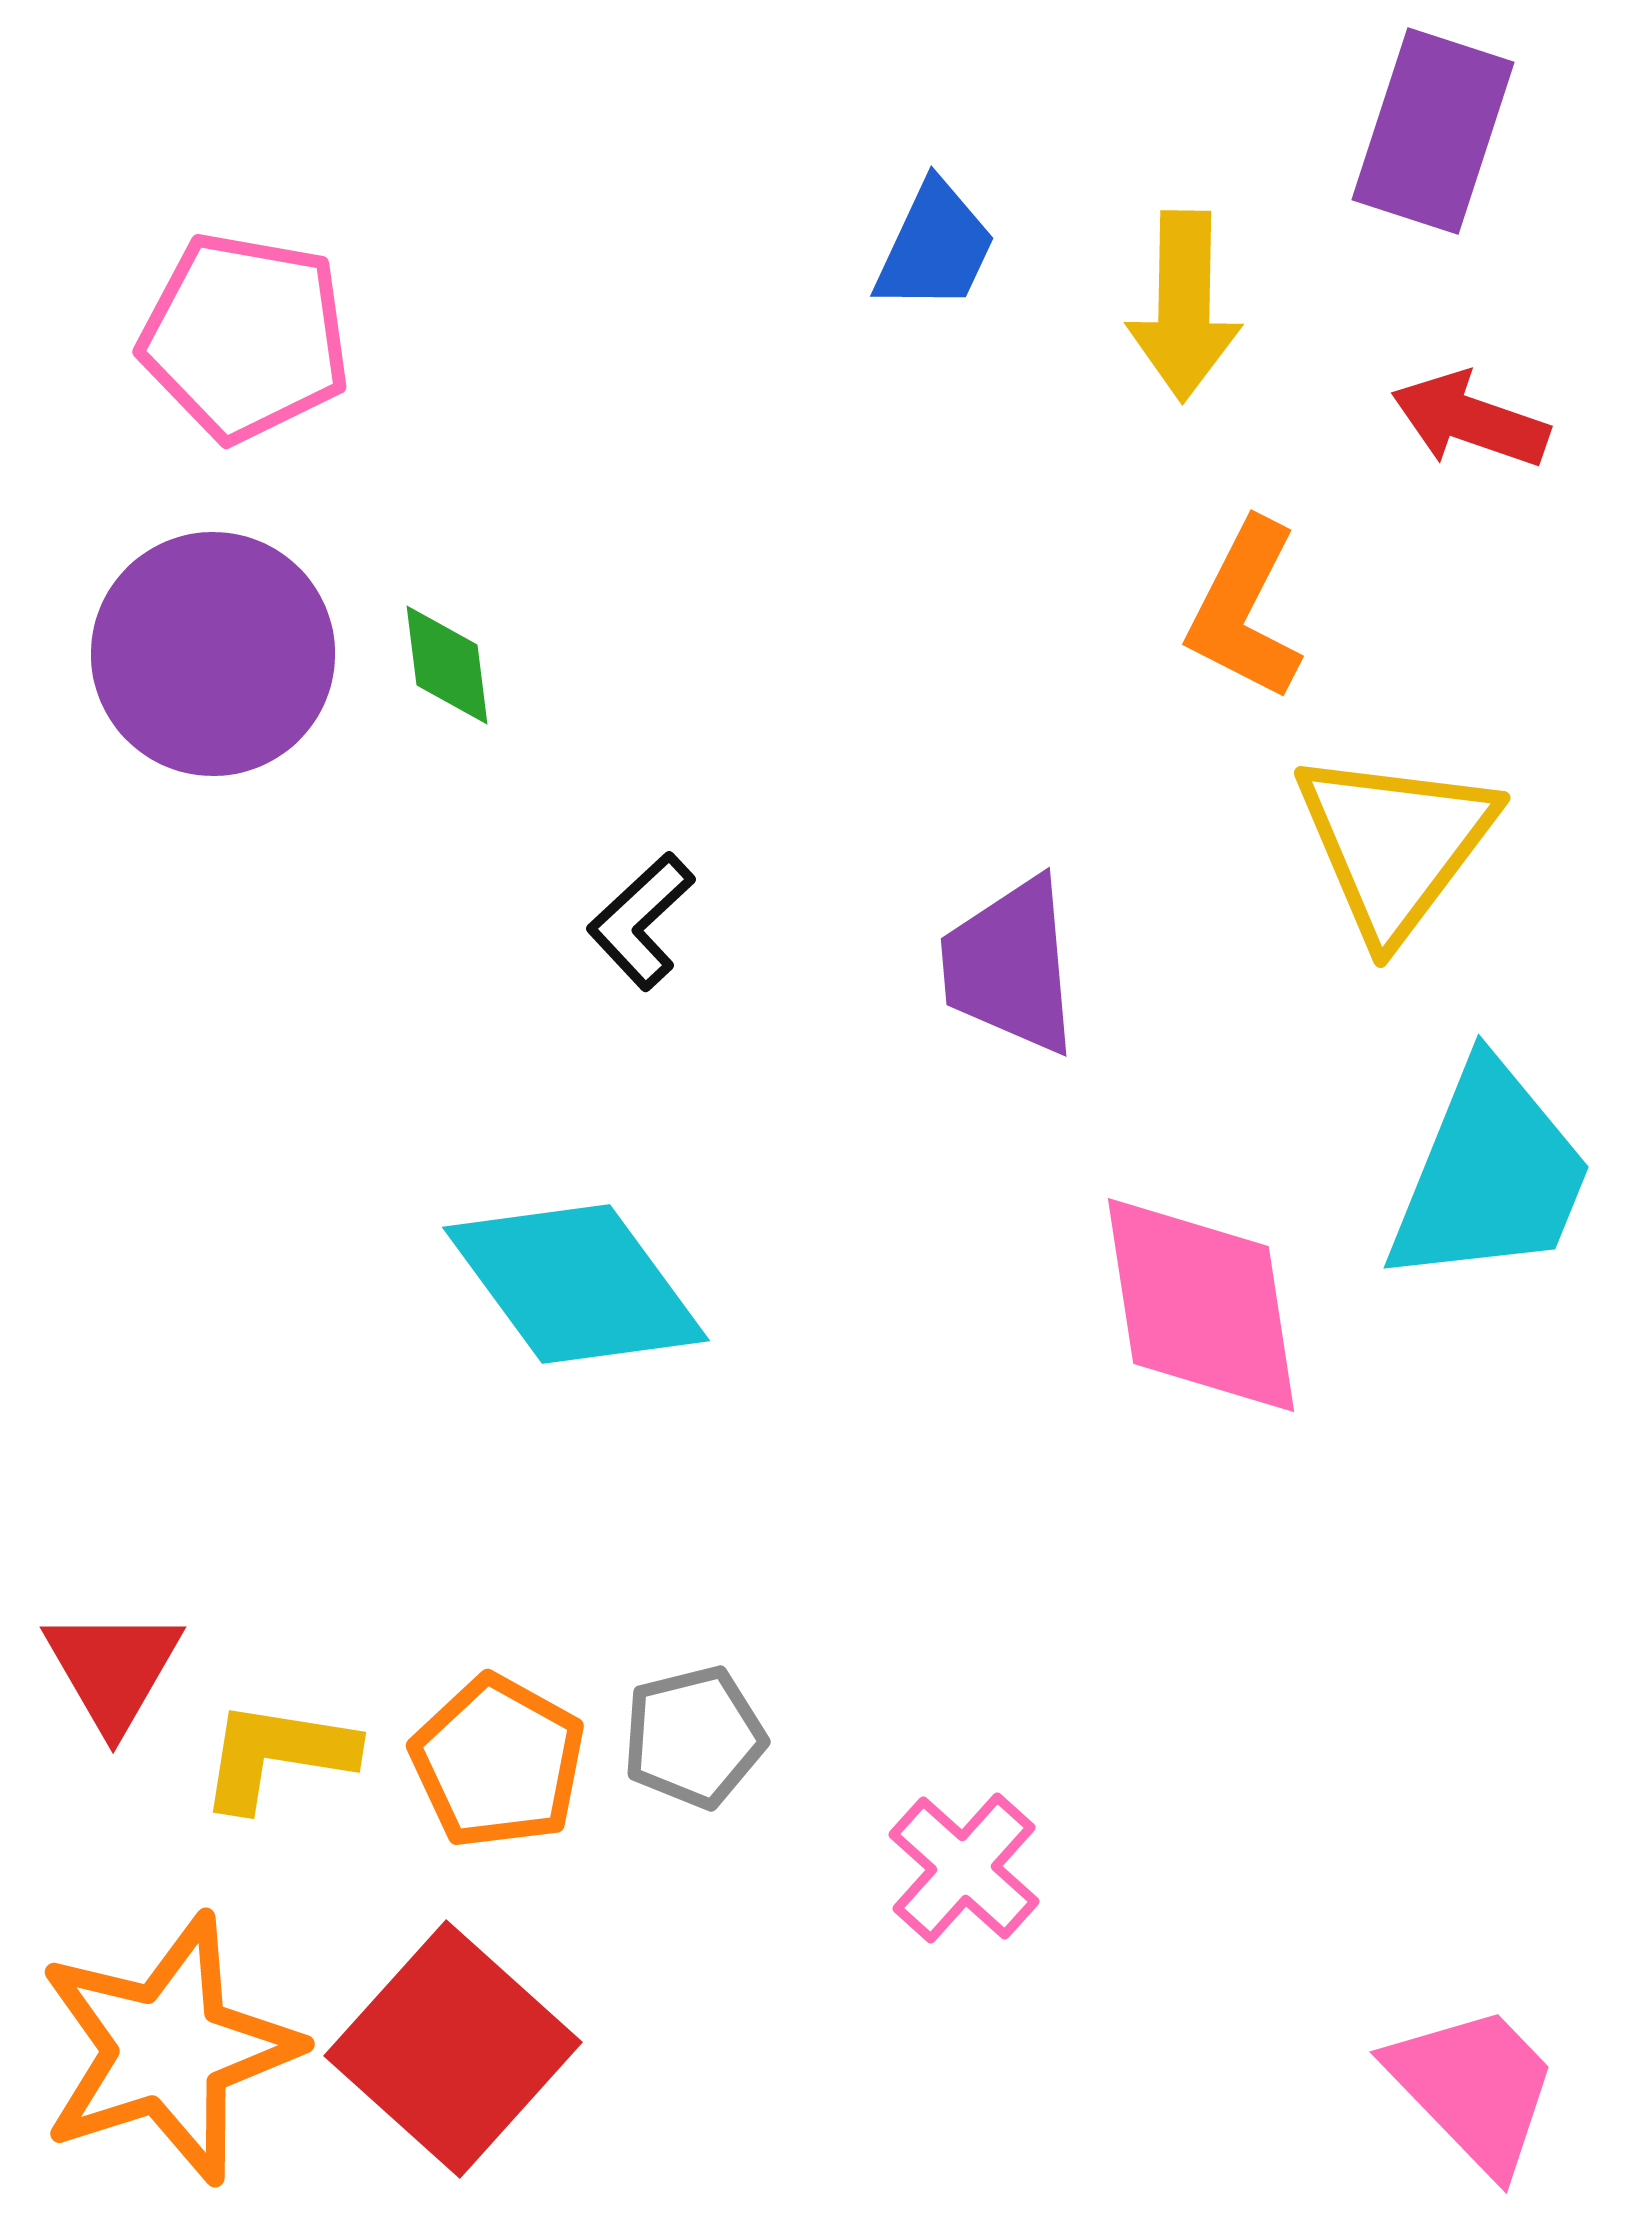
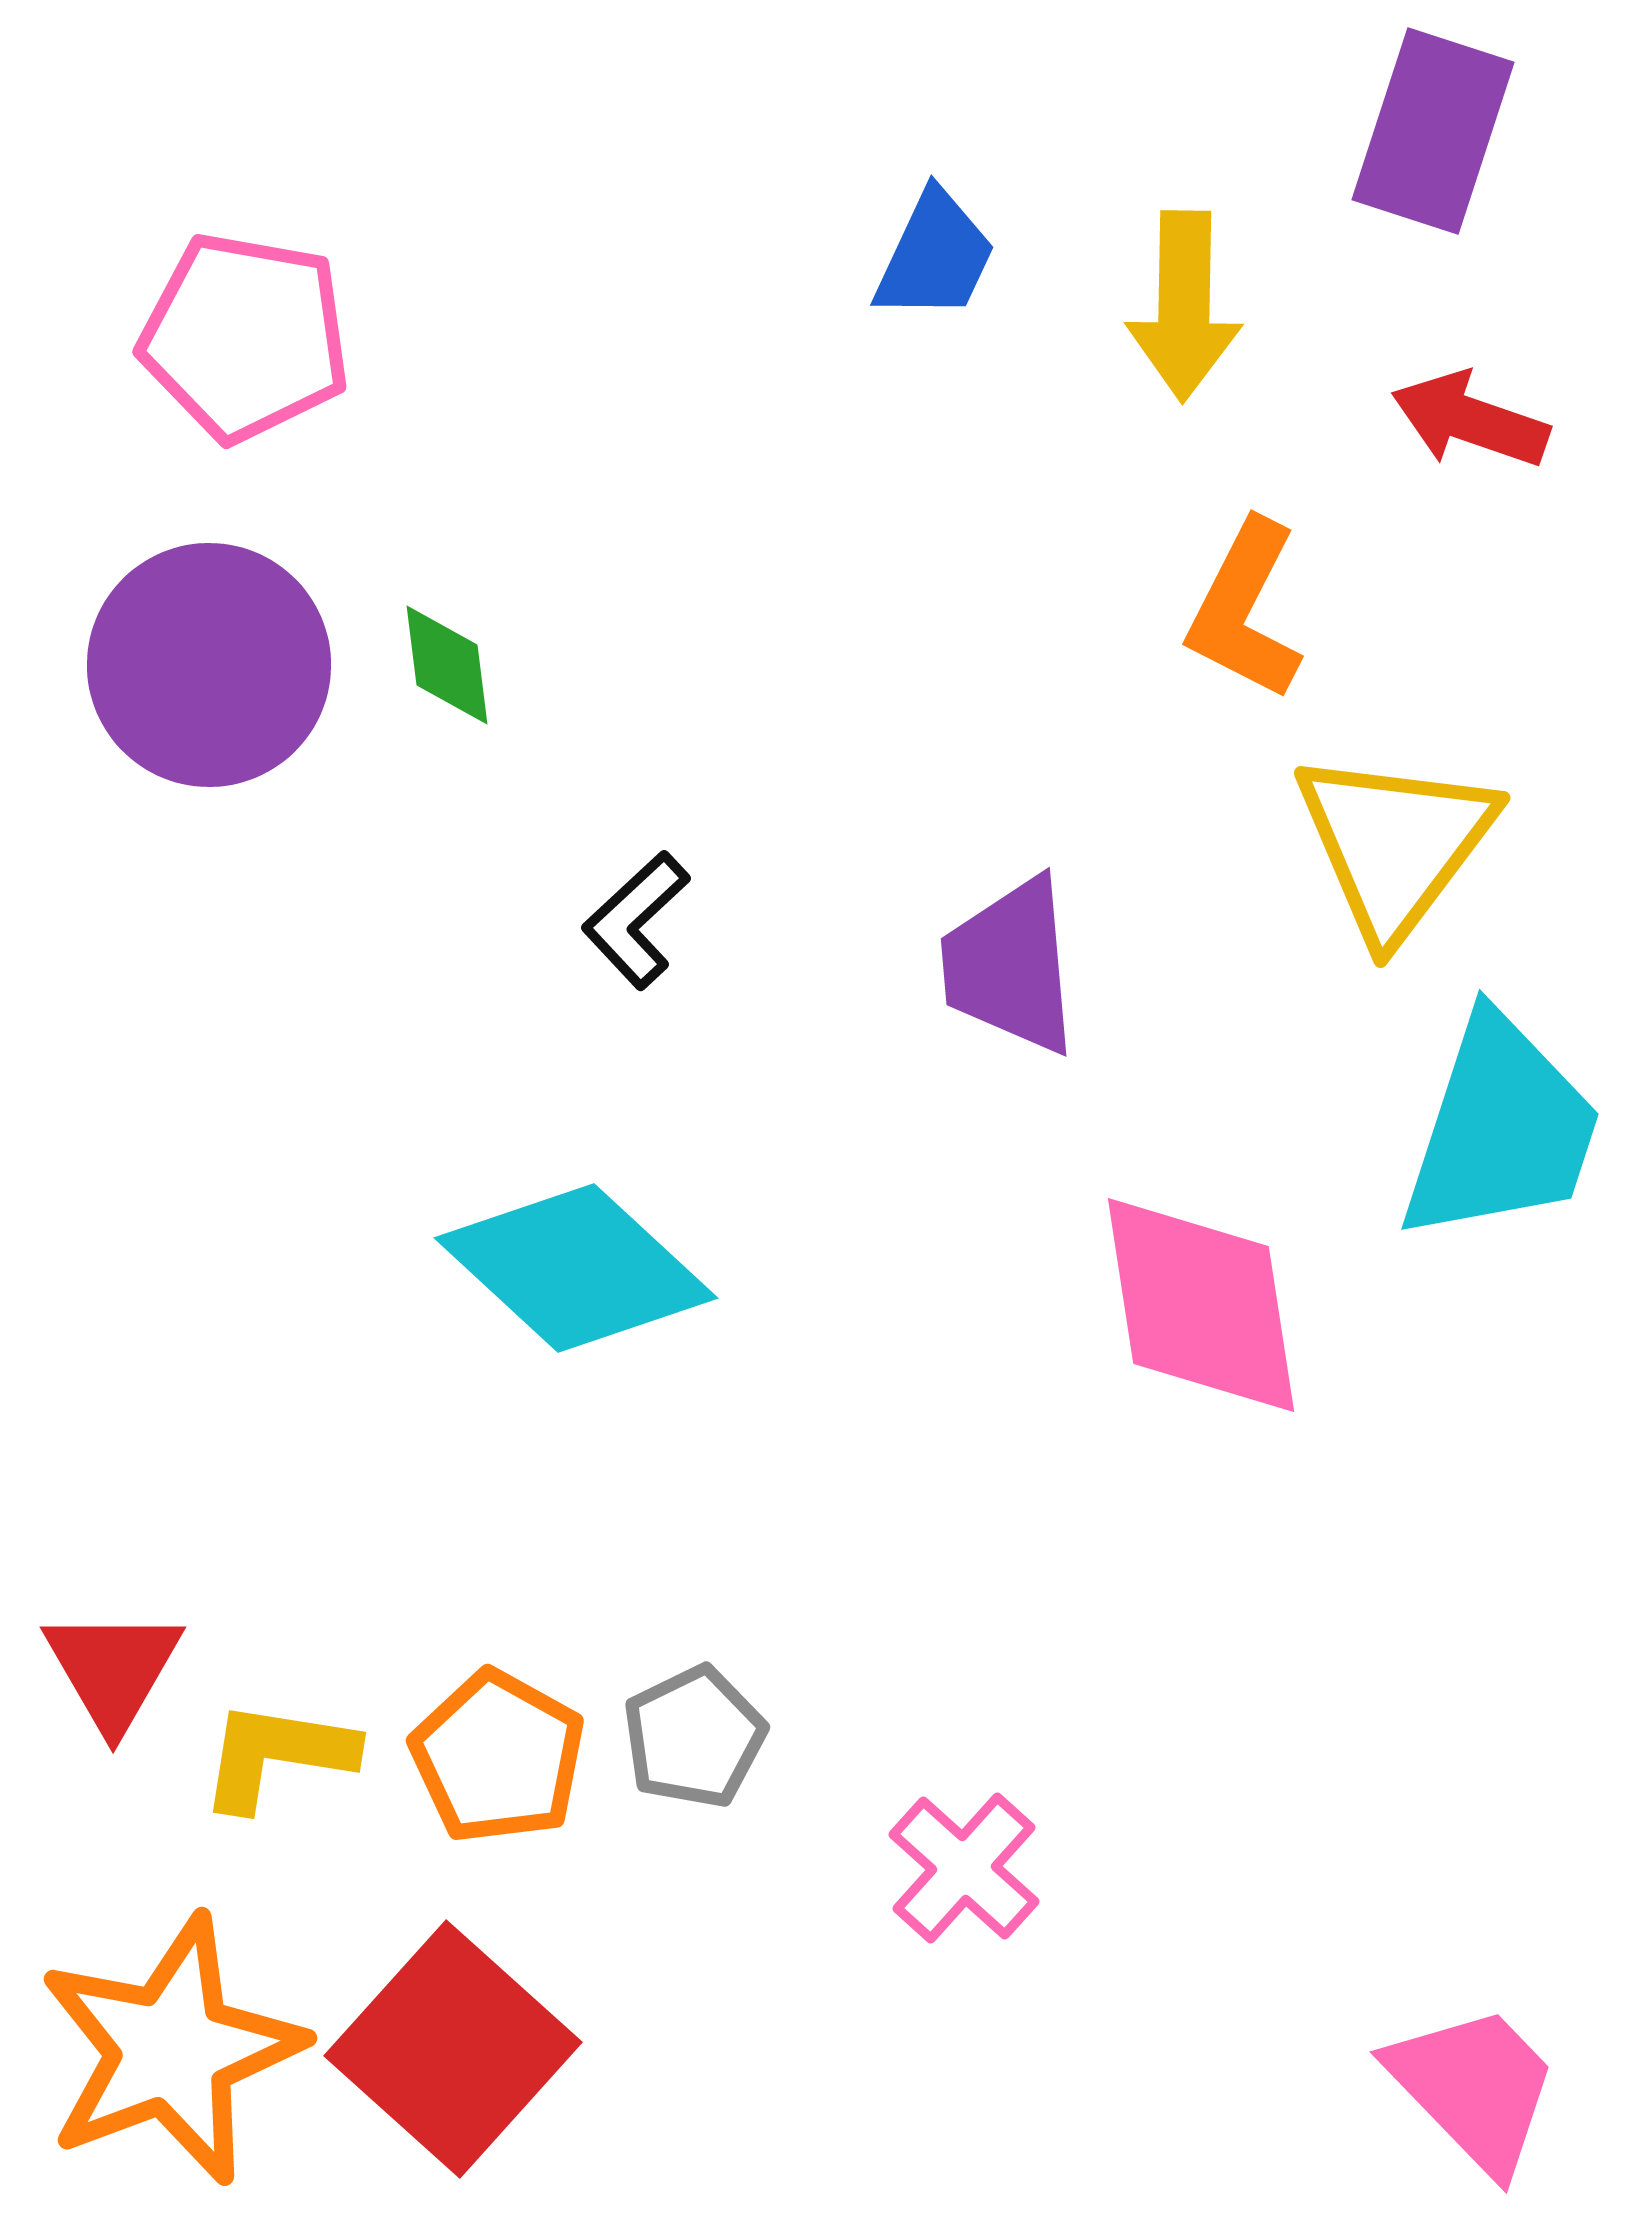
blue trapezoid: moved 9 px down
purple circle: moved 4 px left, 11 px down
black L-shape: moved 5 px left, 1 px up
cyan trapezoid: moved 11 px right, 46 px up; rotated 4 degrees counterclockwise
cyan diamond: moved 16 px up; rotated 11 degrees counterclockwise
gray pentagon: rotated 12 degrees counterclockwise
orange pentagon: moved 5 px up
orange star: moved 3 px right, 1 px down; rotated 3 degrees counterclockwise
